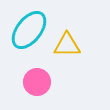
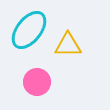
yellow triangle: moved 1 px right
